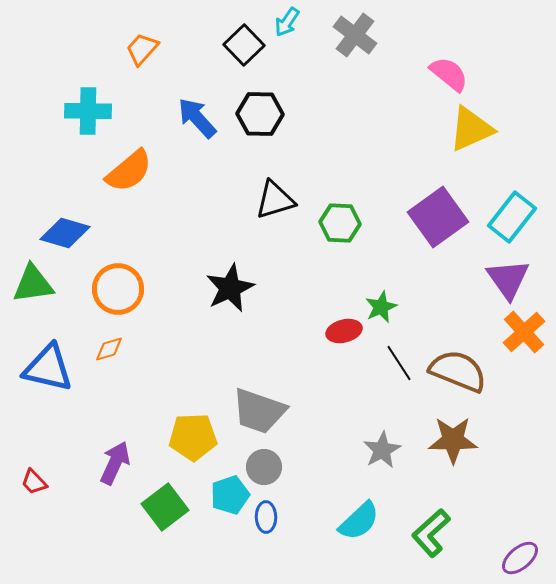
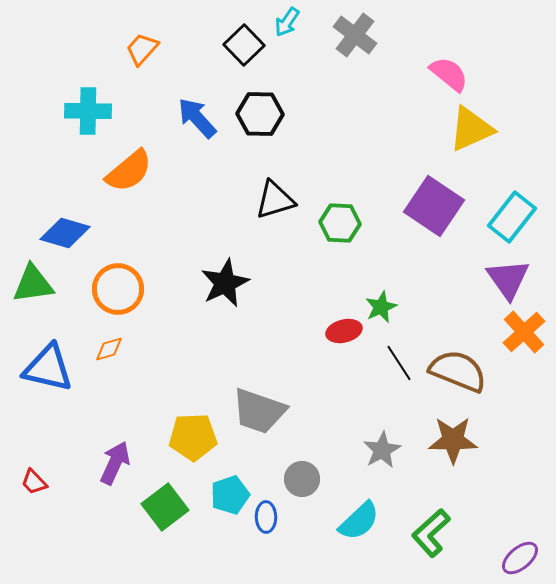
purple square: moved 4 px left, 11 px up; rotated 20 degrees counterclockwise
black star: moved 5 px left, 5 px up
gray circle: moved 38 px right, 12 px down
